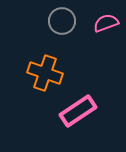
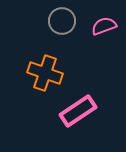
pink semicircle: moved 2 px left, 3 px down
